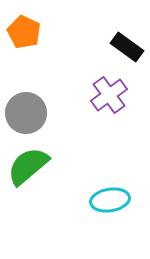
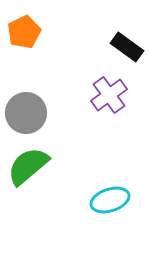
orange pentagon: rotated 20 degrees clockwise
cyan ellipse: rotated 9 degrees counterclockwise
